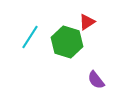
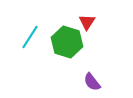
red triangle: rotated 24 degrees counterclockwise
purple semicircle: moved 4 px left, 2 px down
